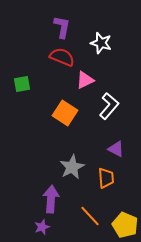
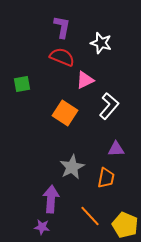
purple triangle: rotated 30 degrees counterclockwise
orange trapezoid: rotated 15 degrees clockwise
purple star: rotated 28 degrees clockwise
